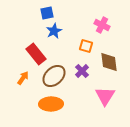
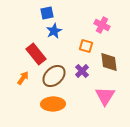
orange ellipse: moved 2 px right
